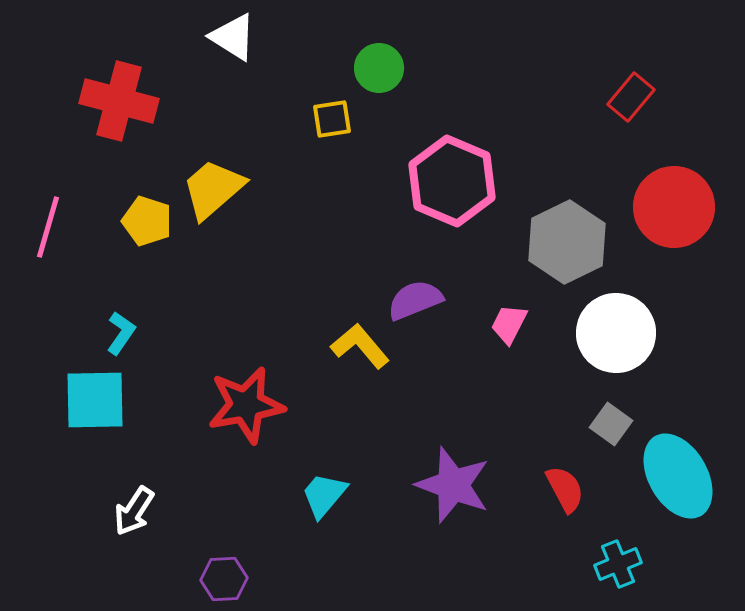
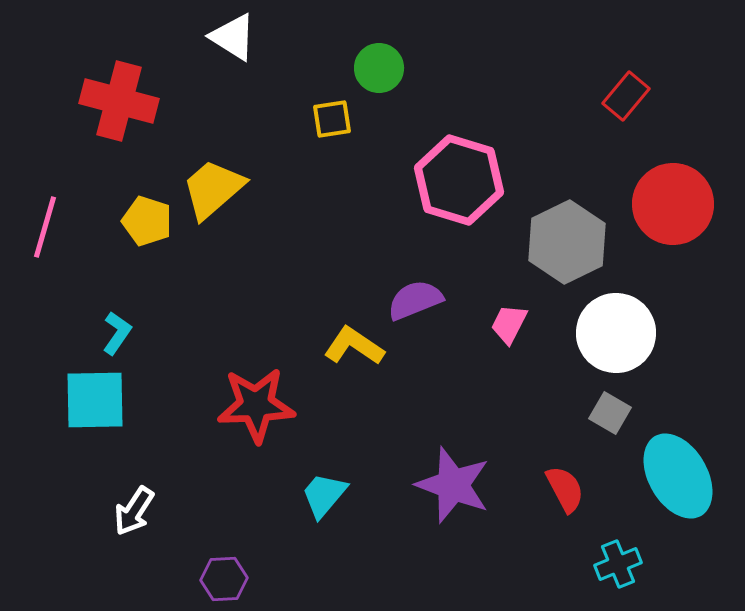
red rectangle: moved 5 px left, 1 px up
pink hexagon: moved 7 px right, 1 px up; rotated 6 degrees counterclockwise
red circle: moved 1 px left, 3 px up
pink line: moved 3 px left
cyan L-shape: moved 4 px left
yellow L-shape: moved 6 px left; rotated 16 degrees counterclockwise
red star: moved 10 px right; rotated 8 degrees clockwise
gray square: moved 1 px left, 11 px up; rotated 6 degrees counterclockwise
